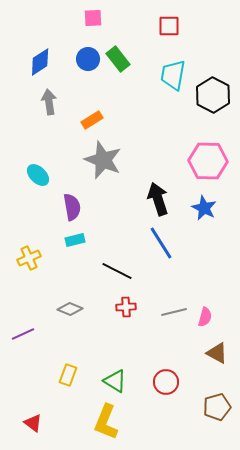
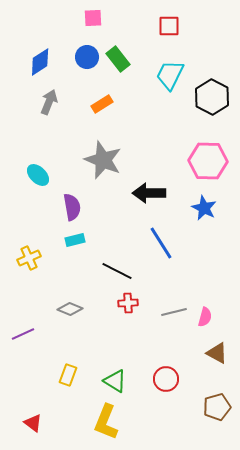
blue circle: moved 1 px left, 2 px up
cyan trapezoid: moved 3 px left; rotated 16 degrees clockwise
black hexagon: moved 1 px left, 2 px down
gray arrow: rotated 30 degrees clockwise
orange rectangle: moved 10 px right, 16 px up
black arrow: moved 9 px left, 6 px up; rotated 72 degrees counterclockwise
red cross: moved 2 px right, 4 px up
red circle: moved 3 px up
